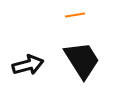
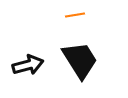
black trapezoid: moved 2 px left
